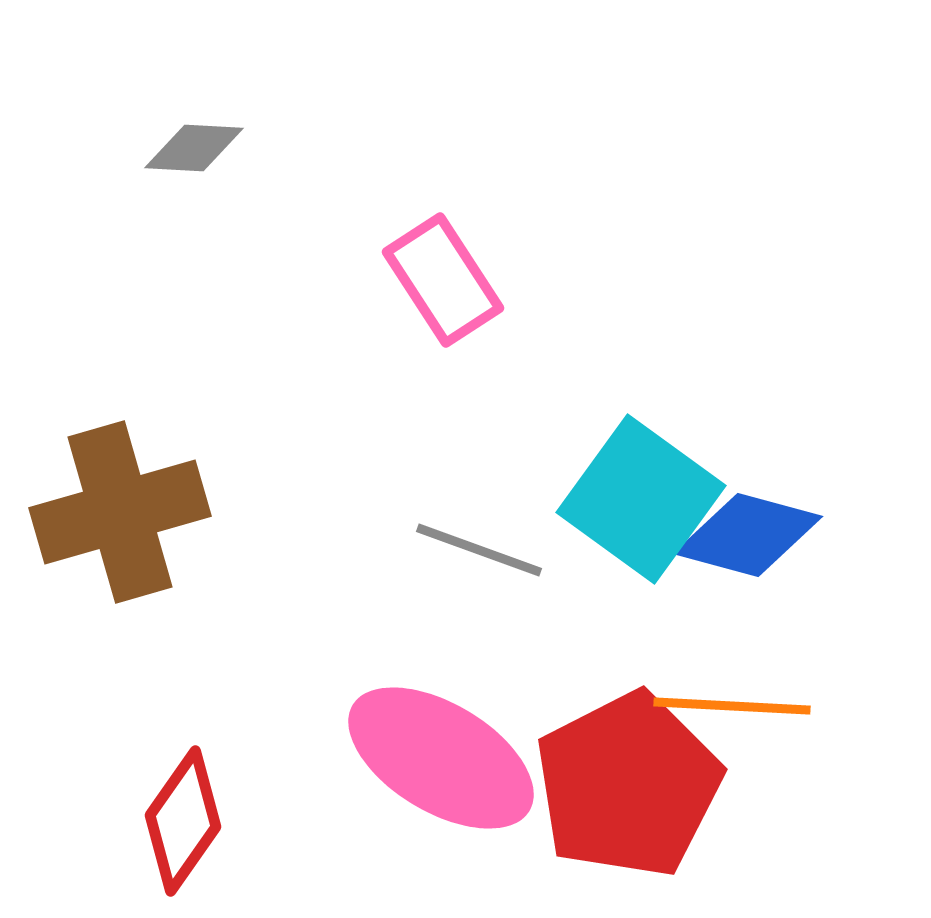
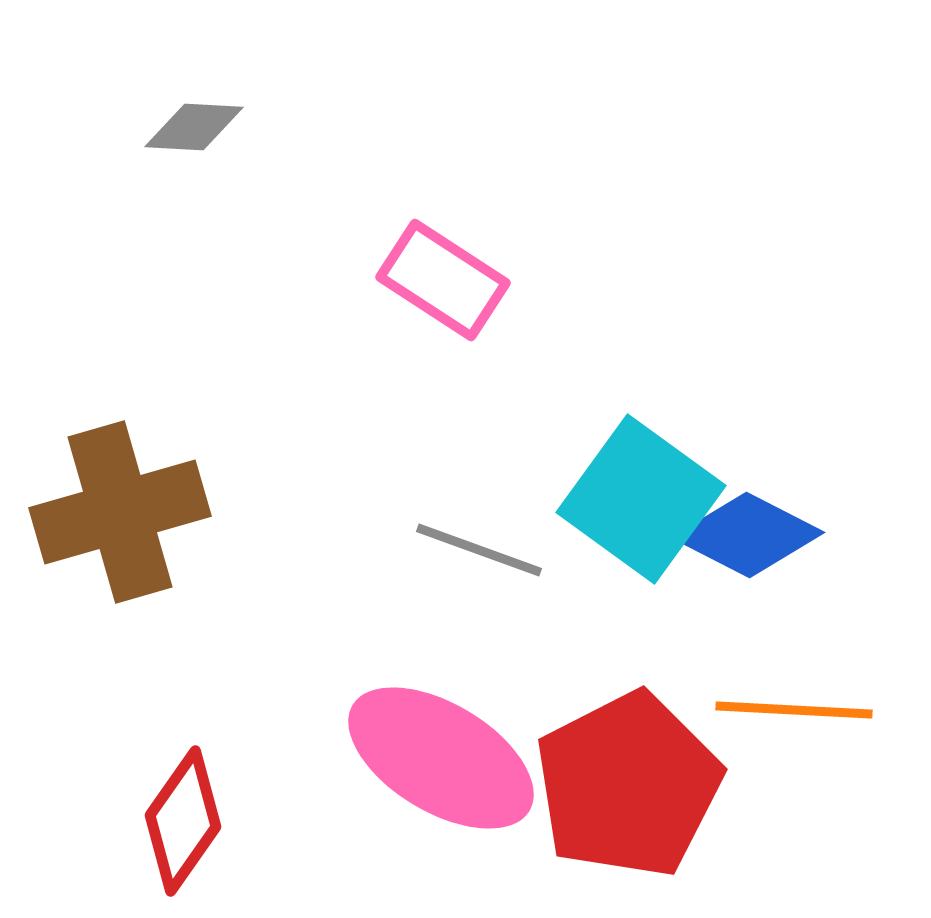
gray diamond: moved 21 px up
pink rectangle: rotated 24 degrees counterclockwise
blue diamond: rotated 12 degrees clockwise
orange line: moved 62 px right, 4 px down
